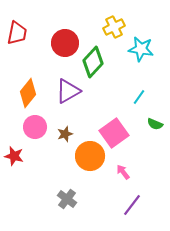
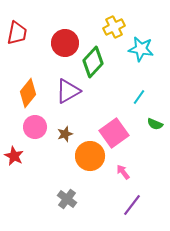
red star: rotated 12 degrees clockwise
